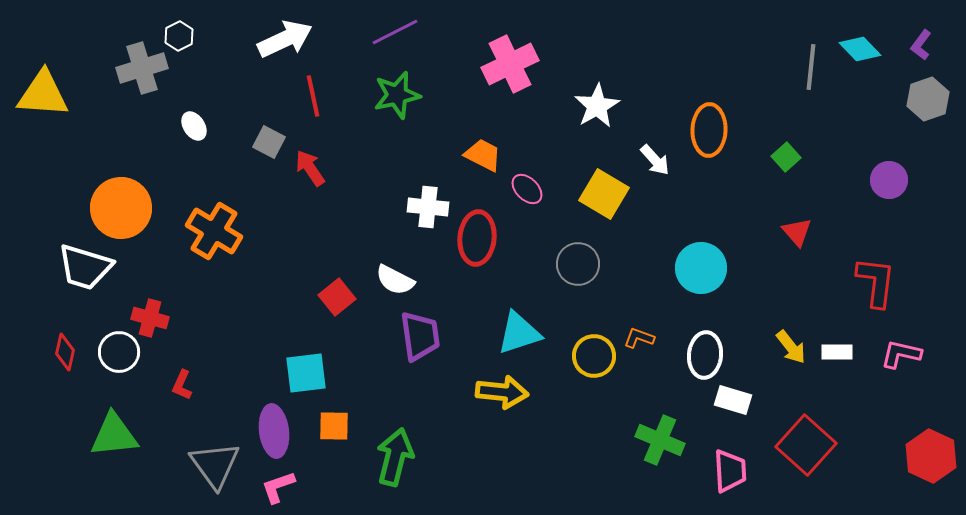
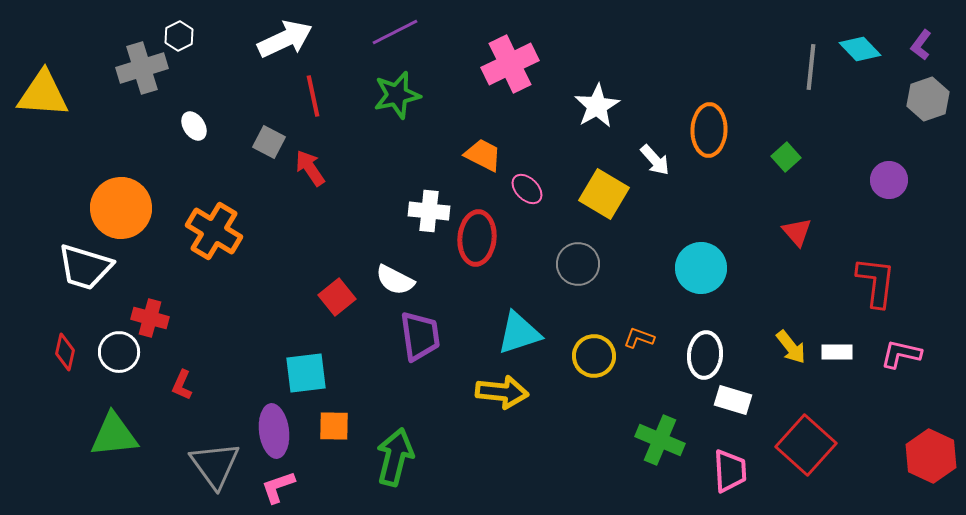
white cross at (428, 207): moved 1 px right, 4 px down
